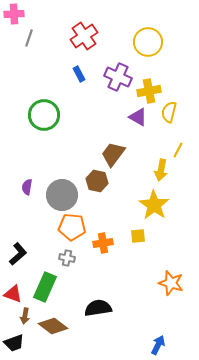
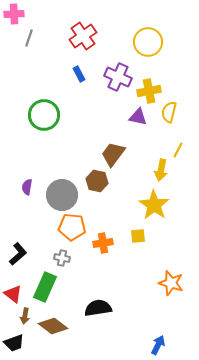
red cross: moved 1 px left
purple triangle: rotated 18 degrees counterclockwise
gray cross: moved 5 px left
red triangle: rotated 18 degrees clockwise
